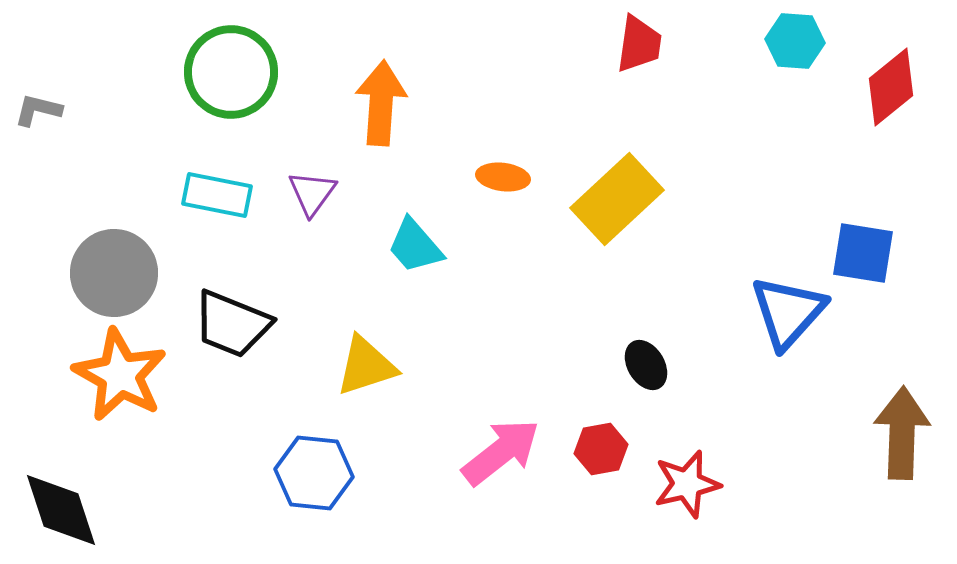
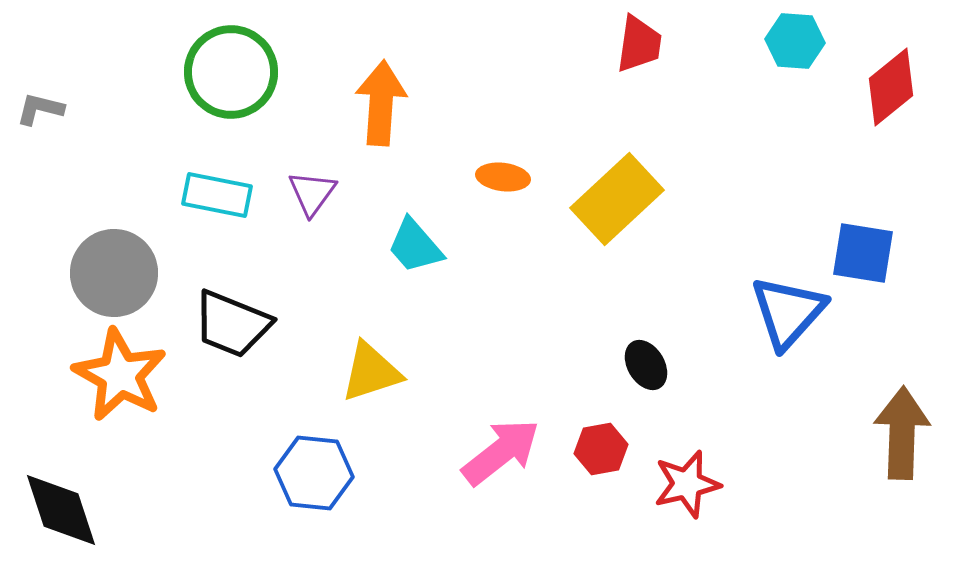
gray L-shape: moved 2 px right, 1 px up
yellow triangle: moved 5 px right, 6 px down
